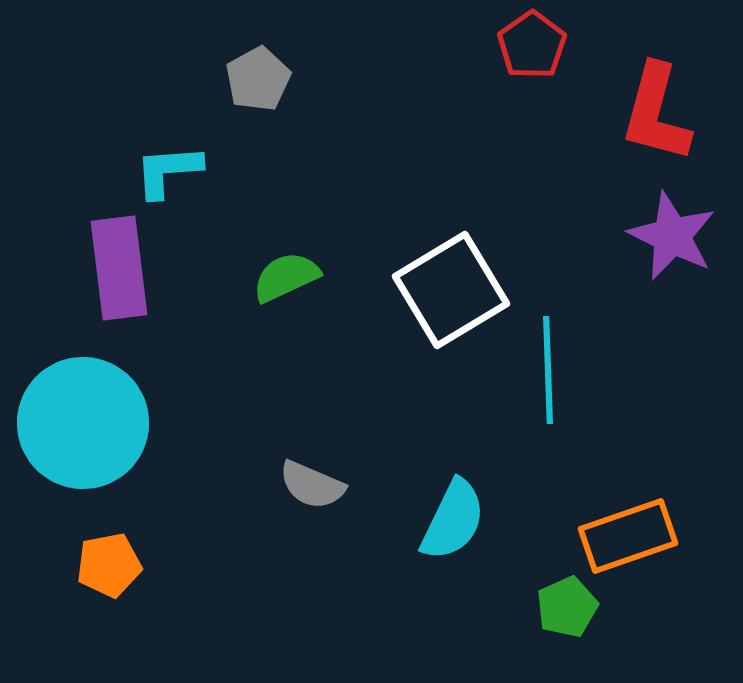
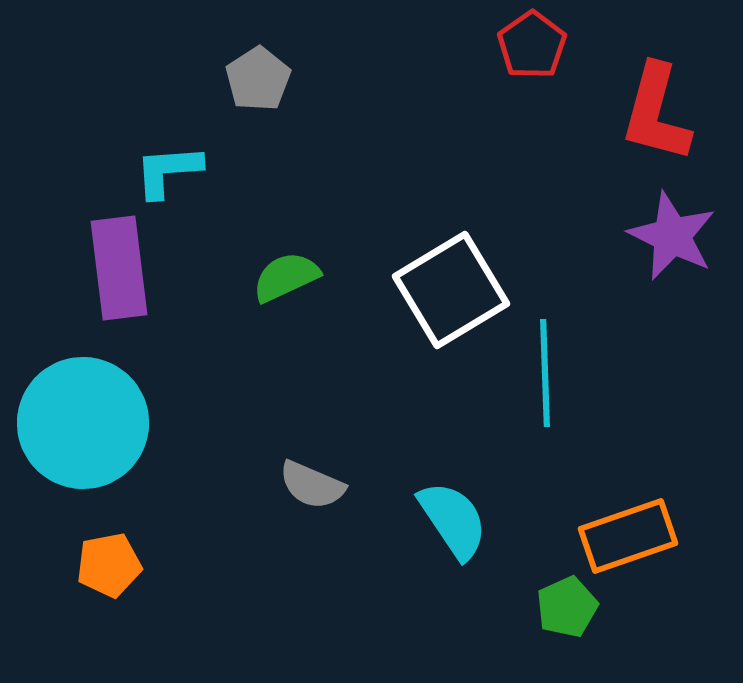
gray pentagon: rotated 4 degrees counterclockwise
cyan line: moved 3 px left, 3 px down
cyan semicircle: rotated 60 degrees counterclockwise
